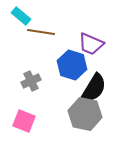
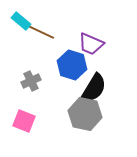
cyan rectangle: moved 5 px down
brown line: rotated 16 degrees clockwise
